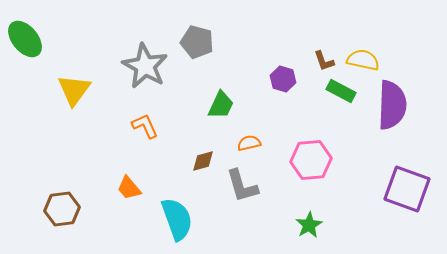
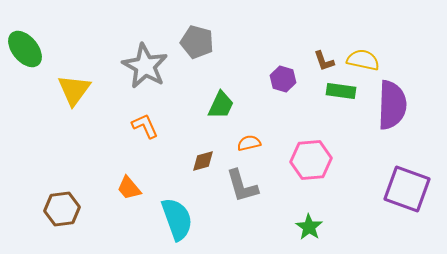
green ellipse: moved 10 px down
green rectangle: rotated 20 degrees counterclockwise
green star: moved 2 px down; rotated 8 degrees counterclockwise
